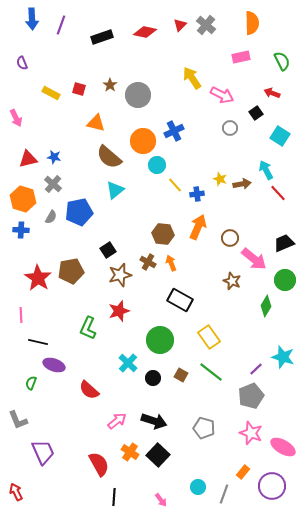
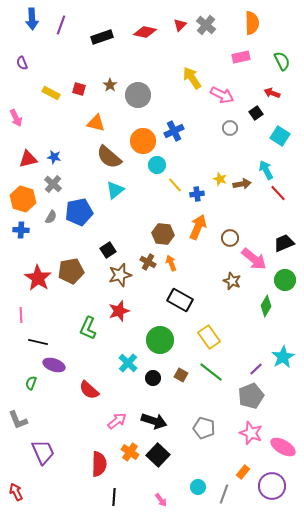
cyan star at (283, 357): rotated 25 degrees clockwise
red semicircle at (99, 464): rotated 30 degrees clockwise
